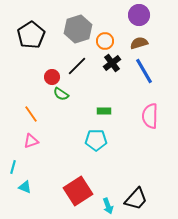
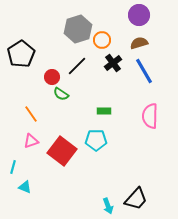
black pentagon: moved 10 px left, 19 px down
orange circle: moved 3 px left, 1 px up
black cross: moved 1 px right
red square: moved 16 px left, 40 px up; rotated 20 degrees counterclockwise
